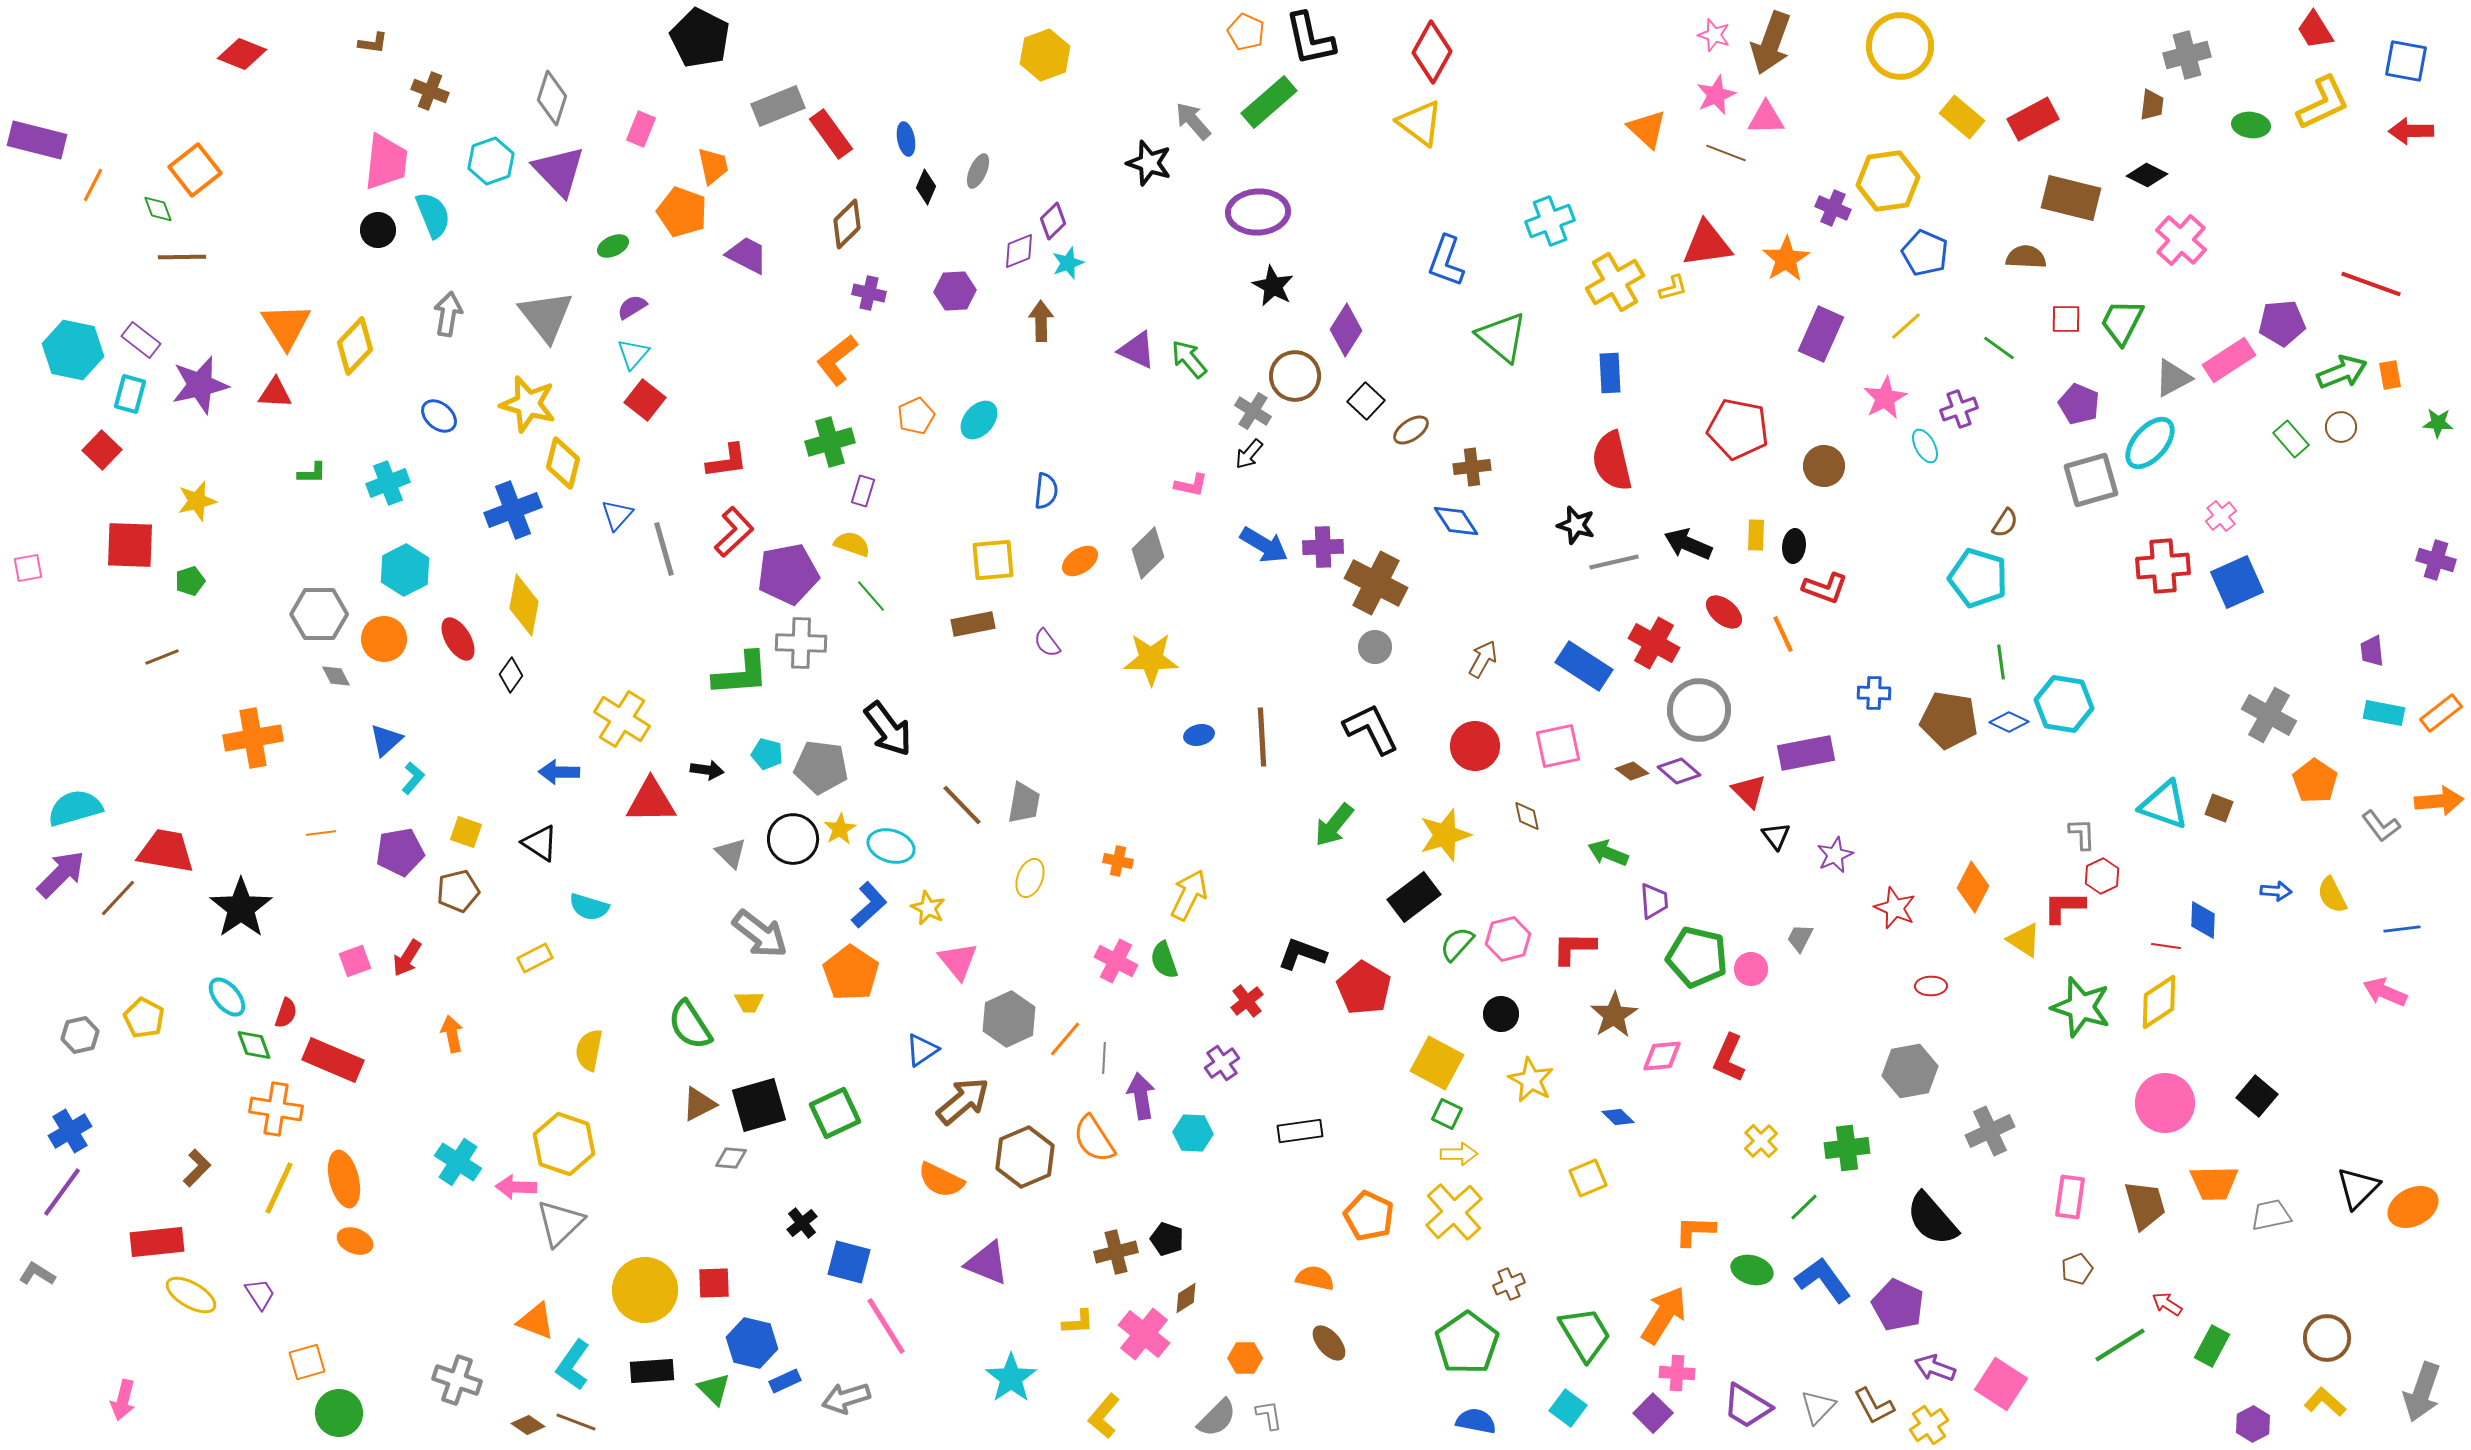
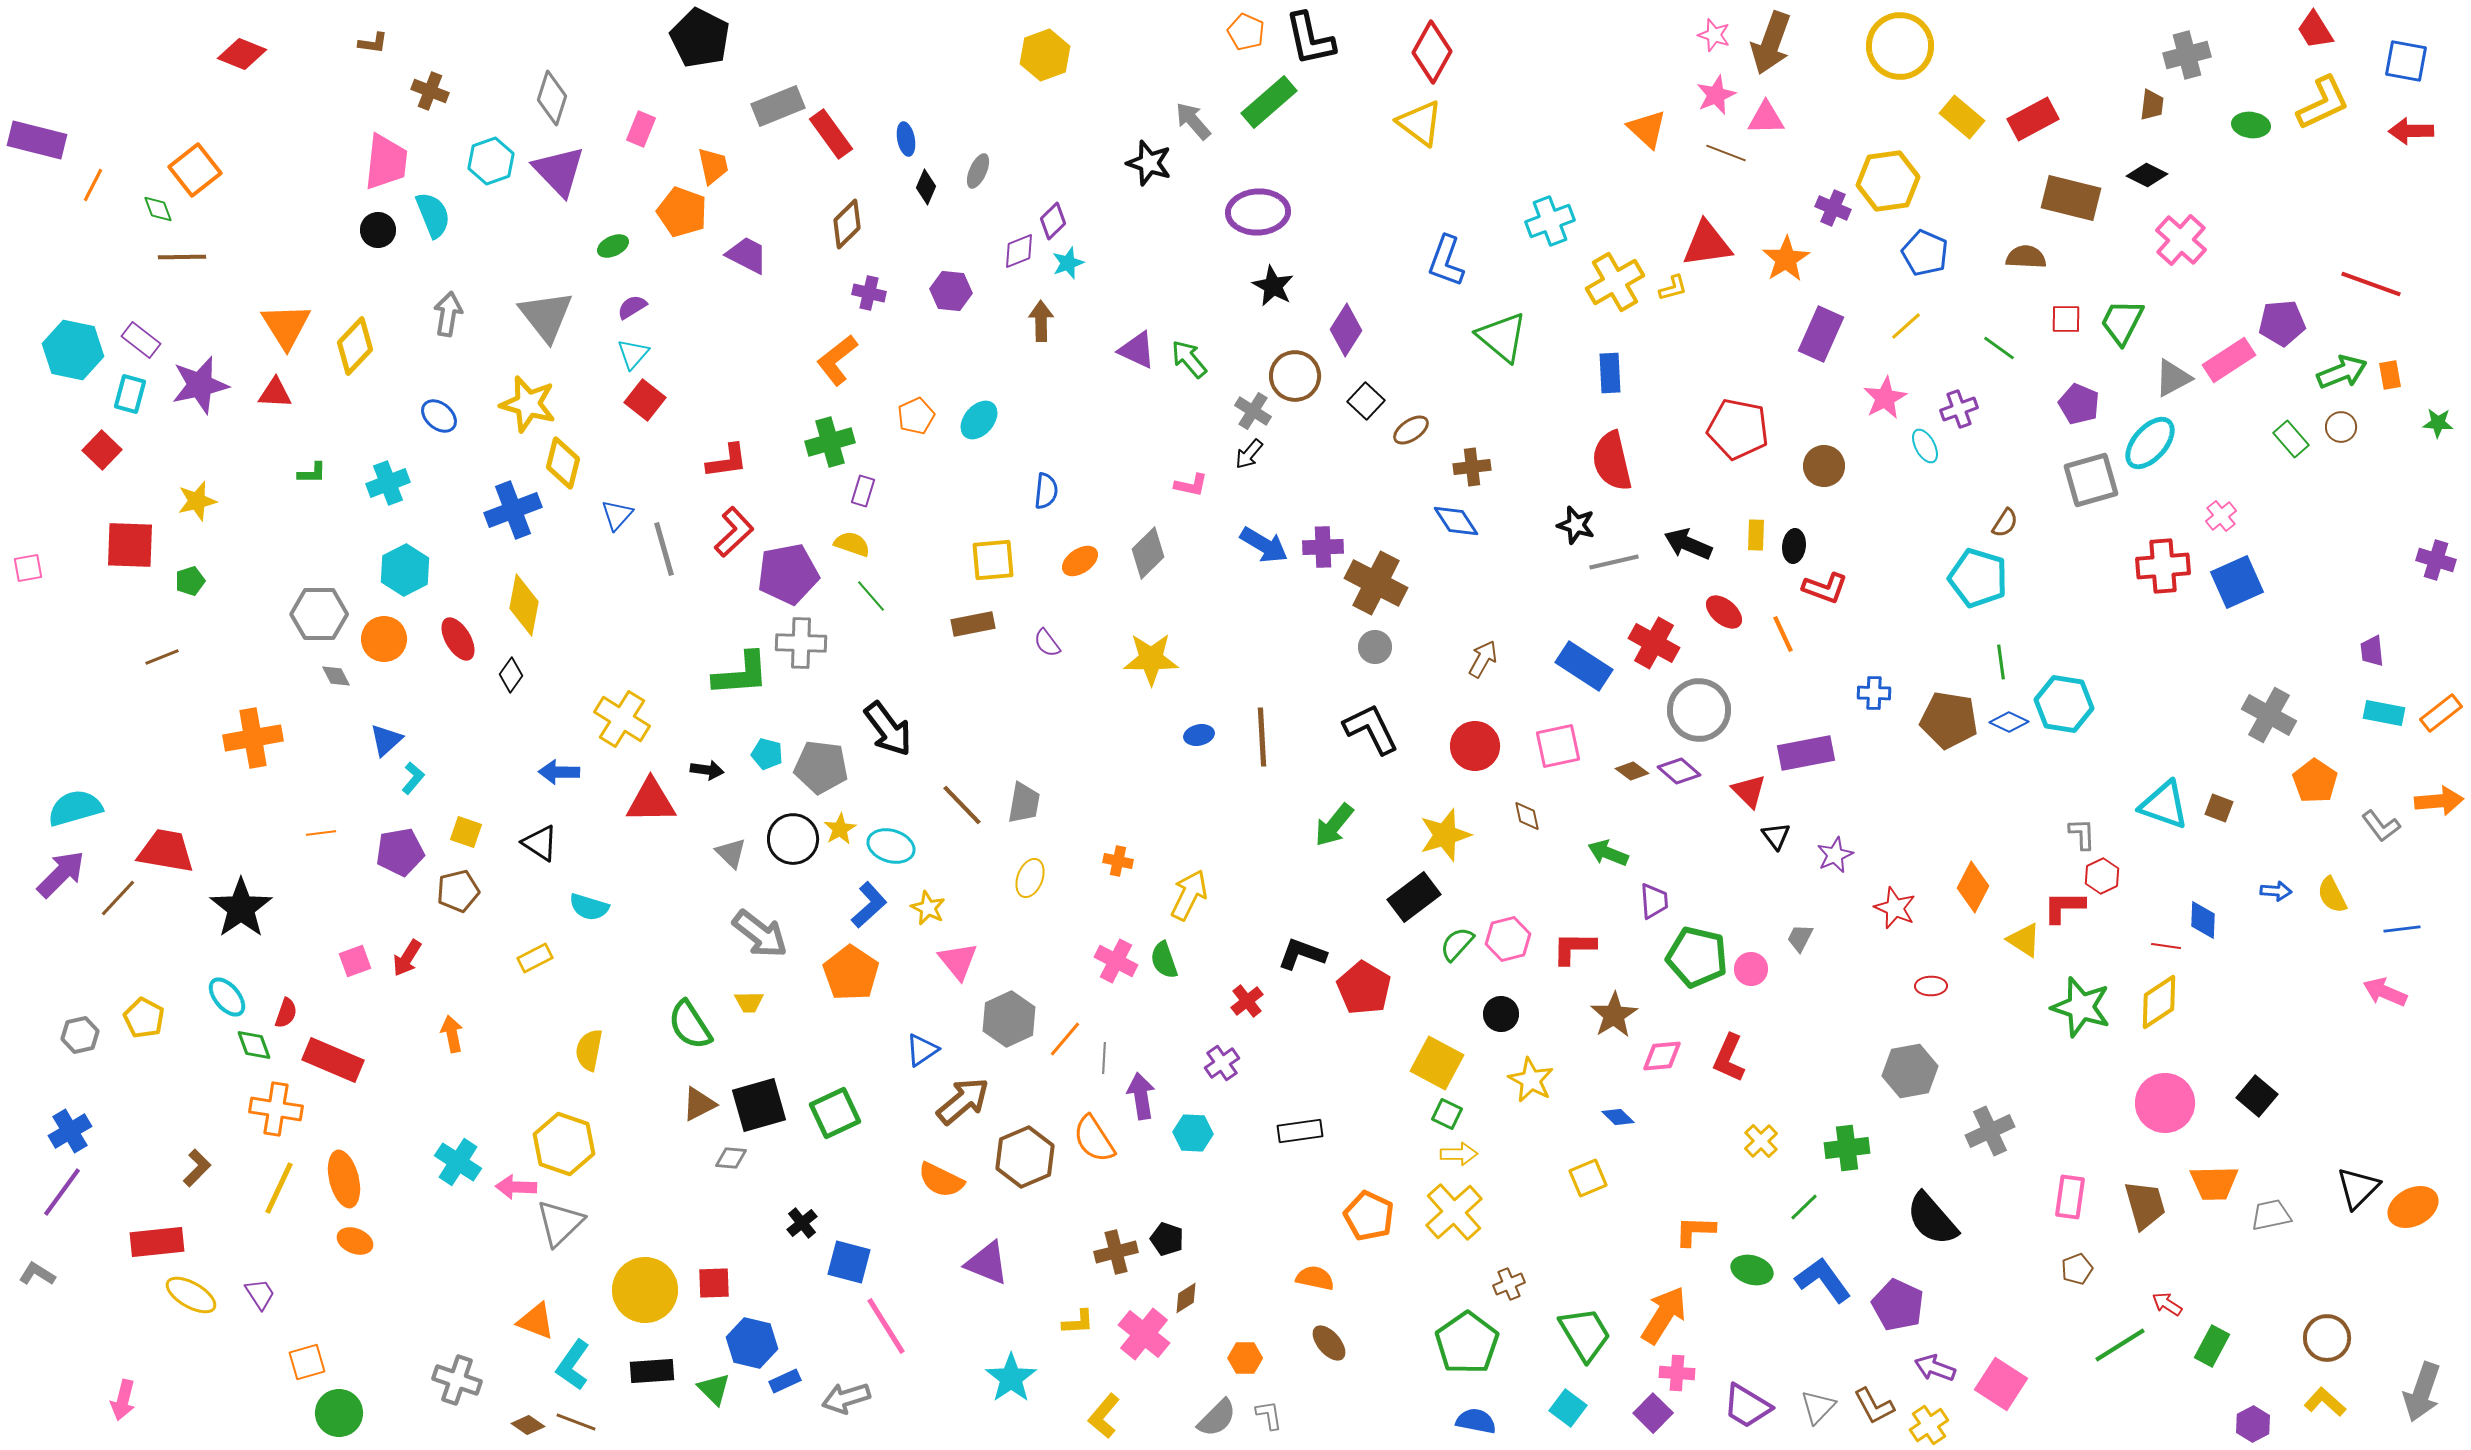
purple hexagon at (955, 291): moved 4 px left; rotated 9 degrees clockwise
